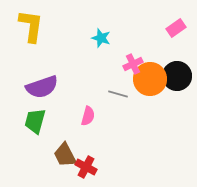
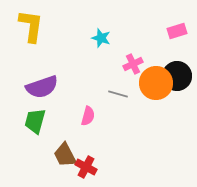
pink rectangle: moved 1 px right, 3 px down; rotated 18 degrees clockwise
orange circle: moved 6 px right, 4 px down
